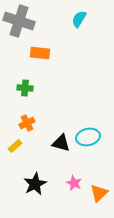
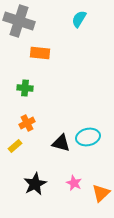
orange triangle: moved 2 px right
